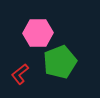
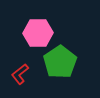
green pentagon: rotated 12 degrees counterclockwise
